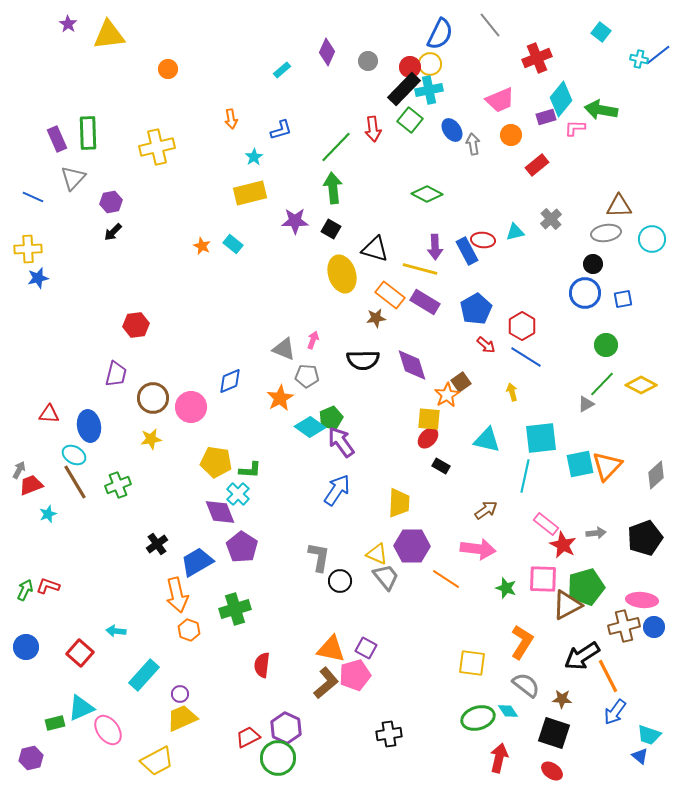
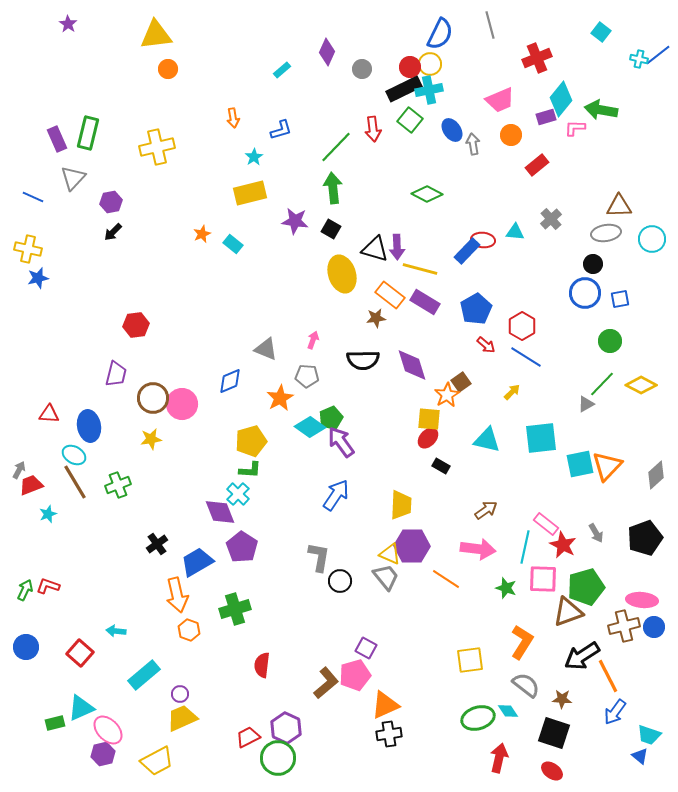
gray line at (490, 25): rotated 24 degrees clockwise
yellow triangle at (109, 35): moved 47 px right
gray circle at (368, 61): moved 6 px left, 8 px down
black rectangle at (404, 89): rotated 20 degrees clockwise
orange arrow at (231, 119): moved 2 px right, 1 px up
green rectangle at (88, 133): rotated 16 degrees clockwise
purple star at (295, 221): rotated 8 degrees clockwise
cyan triangle at (515, 232): rotated 18 degrees clockwise
orange star at (202, 246): moved 12 px up; rotated 24 degrees clockwise
purple arrow at (435, 247): moved 38 px left
yellow cross at (28, 249): rotated 16 degrees clockwise
blue rectangle at (467, 251): rotated 72 degrees clockwise
blue square at (623, 299): moved 3 px left
green circle at (606, 345): moved 4 px right, 4 px up
gray triangle at (284, 349): moved 18 px left
yellow arrow at (512, 392): rotated 60 degrees clockwise
pink circle at (191, 407): moved 9 px left, 3 px up
yellow pentagon at (216, 462): moved 35 px right, 21 px up; rotated 24 degrees counterclockwise
cyan line at (525, 476): moved 71 px down
blue arrow at (337, 490): moved 1 px left, 5 px down
yellow trapezoid at (399, 503): moved 2 px right, 2 px down
gray arrow at (596, 533): rotated 66 degrees clockwise
yellow triangle at (377, 554): moved 13 px right
brown triangle at (567, 605): moved 1 px right, 7 px down; rotated 8 degrees clockwise
orange triangle at (331, 649): moved 54 px right, 56 px down; rotated 36 degrees counterclockwise
yellow square at (472, 663): moved 2 px left, 3 px up; rotated 16 degrees counterclockwise
cyan rectangle at (144, 675): rotated 8 degrees clockwise
pink ellipse at (108, 730): rotated 8 degrees counterclockwise
purple hexagon at (31, 758): moved 72 px right, 4 px up
